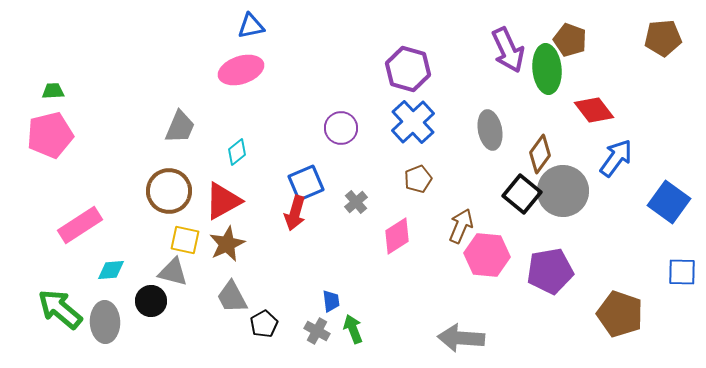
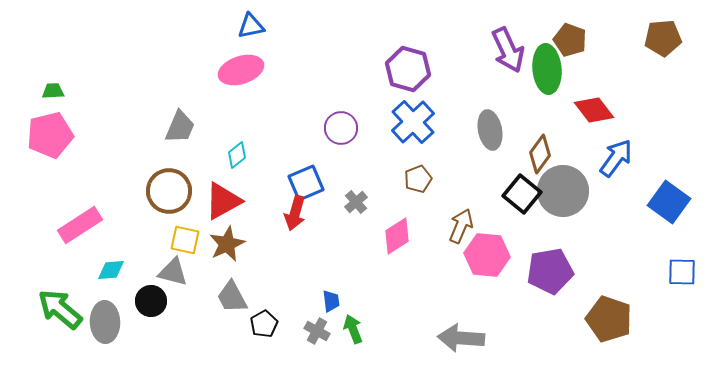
cyan diamond at (237, 152): moved 3 px down
brown pentagon at (620, 314): moved 11 px left, 5 px down
